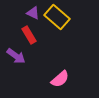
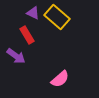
red rectangle: moved 2 px left
